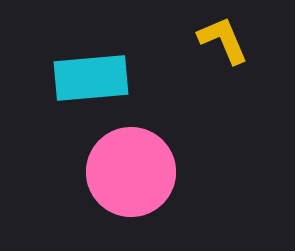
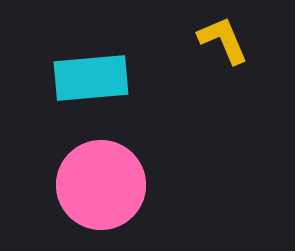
pink circle: moved 30 px left, 13 px down
